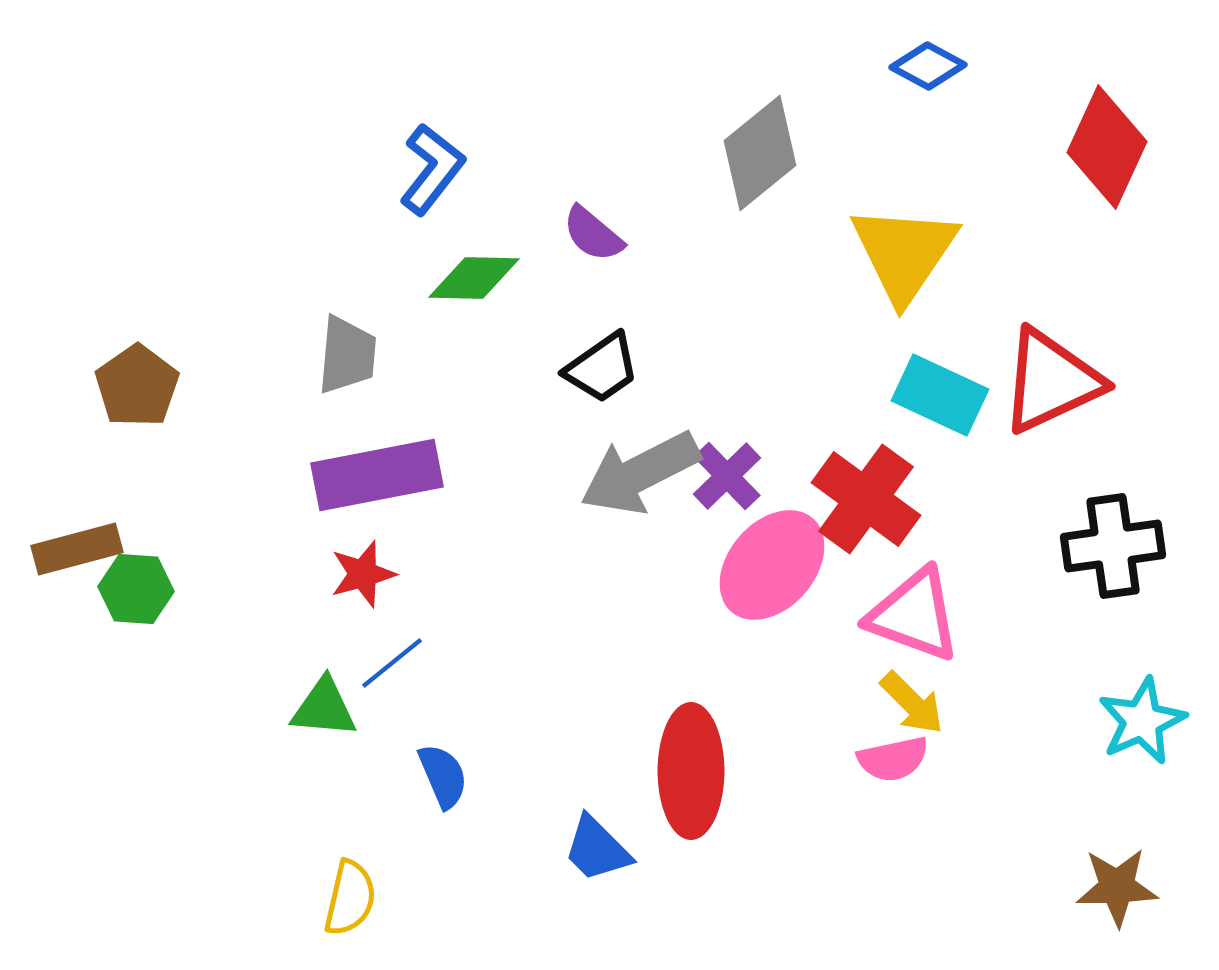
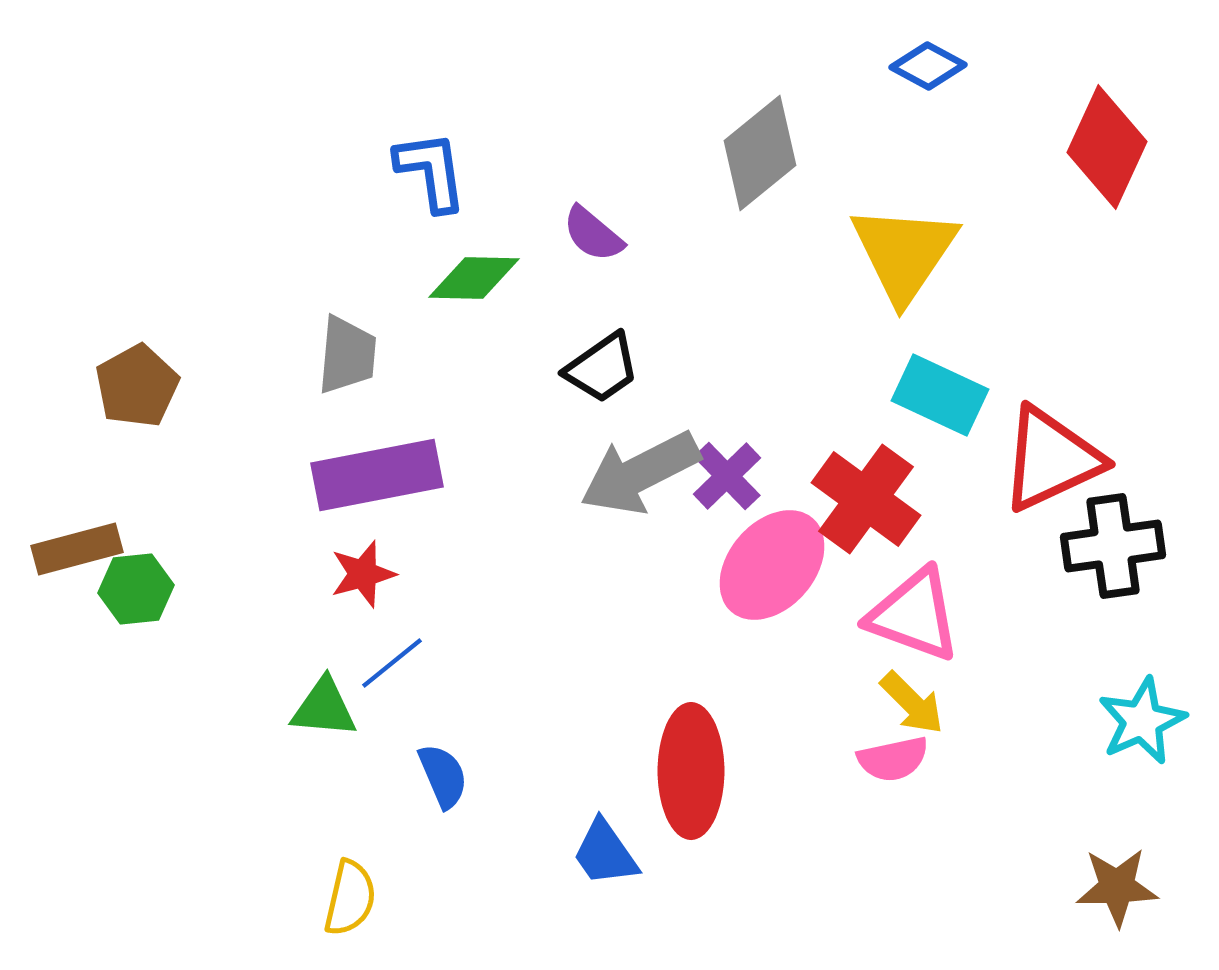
blue L-shape: moved 1 px left, 2 px down; rotated 46 degrees counterclockwise
red triangle: moved 78 px down
brown pentagon: rotated 6 degrees clockwise
green hexagon: rotated 10 degrees counterclockwise
blue trapezoid: moved 8 px right, 4 px down; rotated 10 degrees clockwise
